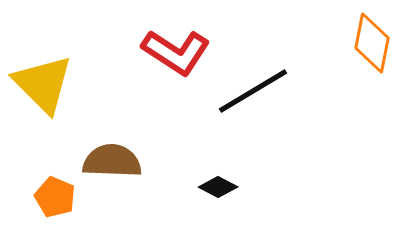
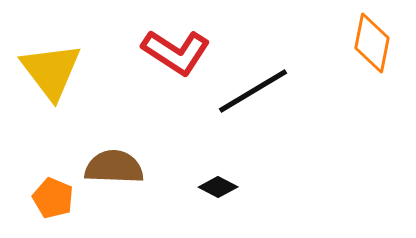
yellow triangle: moved 8 px right, 13 px up; rotated 8 degrees clockwise
brown semicircle: moved 2 px right, 6 px down
orange pentagon: moved 2 px left, 1 px down
